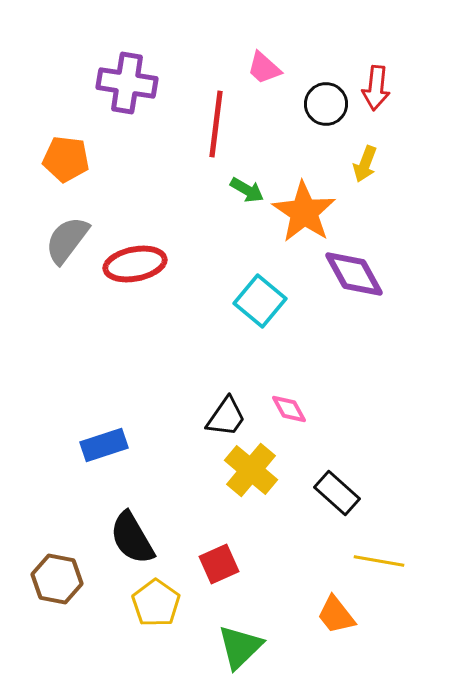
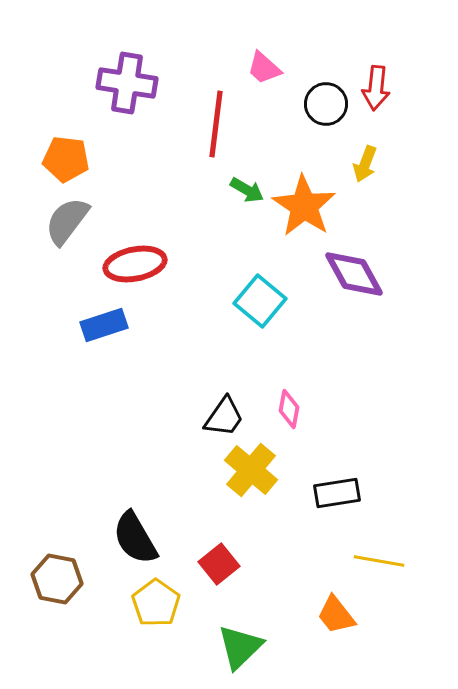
orange star: moved 6 px up
gray semicircle: moved 19 px up
pink diamond: rotated 39 degrees clockwise
black trapezoid: moved 2 px left
blue rectangle: moved 120 px up
black rectangle: rotated 51 degrees counterclockwise
black semicircle: moved 3 px right
red square: rotated 15 degrees counterclockwise
